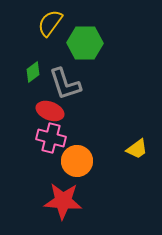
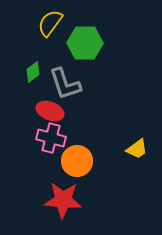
red star: moved 1 px up
